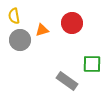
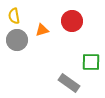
red circle: moved 2 px up
gray circle: moved 3 px left
green square: moved 1 px left, 2 px up
gray rectangle: moved 2 px right, 2 px down
